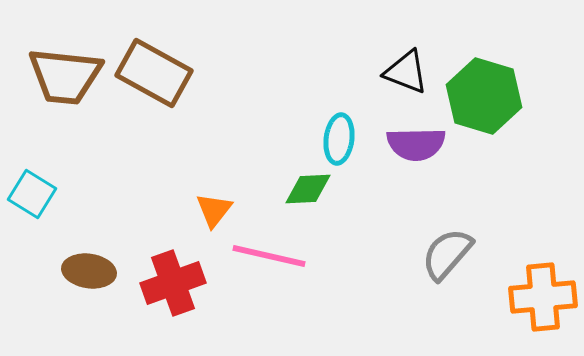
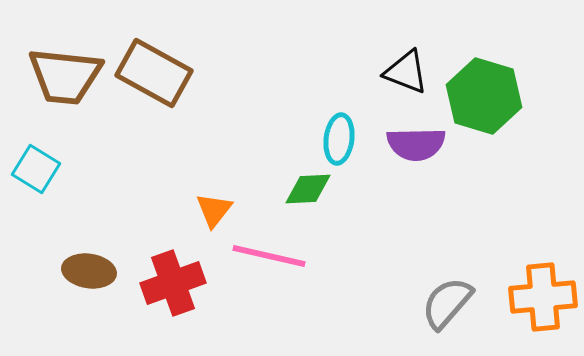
cyan square: moved 4 px right, 25 px up
gray semicircle: moved 49 px down
